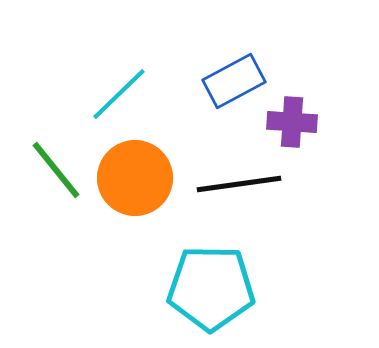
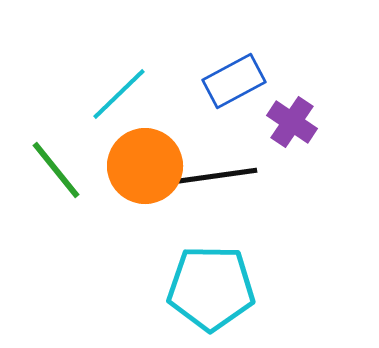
purple cross: rotated 30 degrees clockwise
orange circle: moved 10 px right, 12 px up
black line: moved 24 px left, 8 px up
